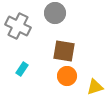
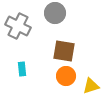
cyan rectangle: rotated 40 degrees counterclockwise
orange circle: moved 1 px left
yellow triangle: moved 4 px left, 1 px up
